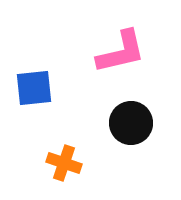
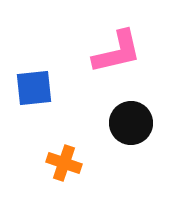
pink L-shape: moved 4 px left
